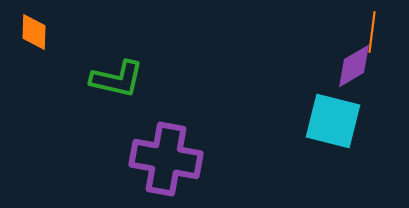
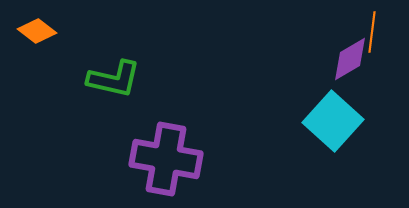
orange diamond: moved 3 px right, 1 px up; rotated 54 degrees counterclockwise
purple diamond: moved 4 px left, 7 px up
green L-shape: moved 3 px left
cyan square: rotated 28 degrees clockwise
